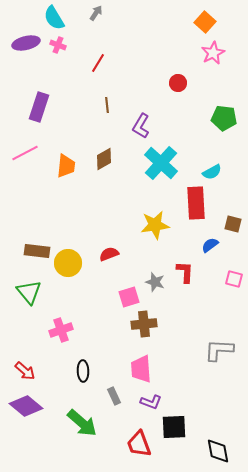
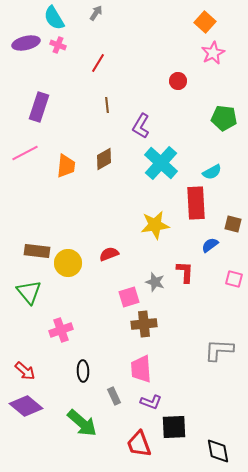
red circle at (178, 83): moved 2 px up
